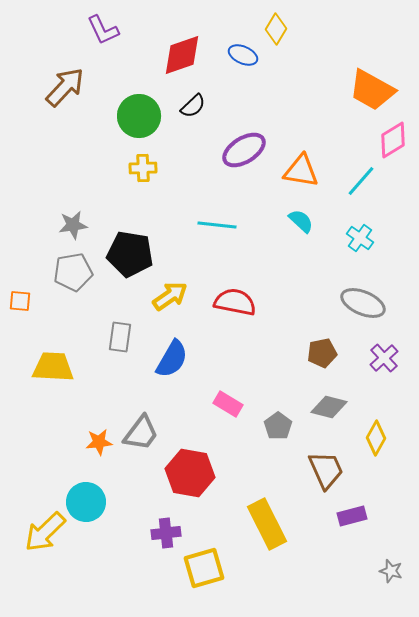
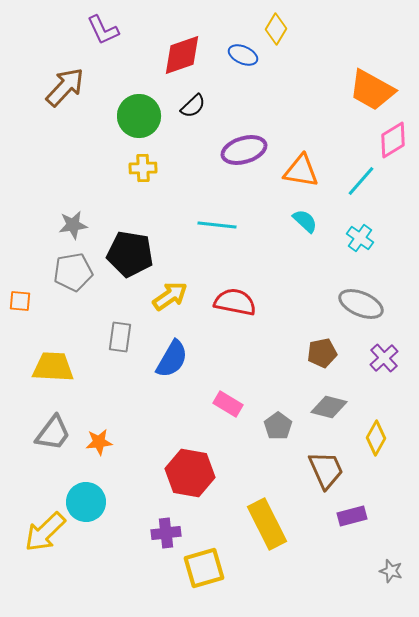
purple ellipse at (244, 150): rotated 15 degrees clockwise
cyan semicircle at (301, 221): moved 4 px right
gray ellipse at (363, 303): moved 2 px left, 1 px down
gray trapezoid at (141, 433): moved 88 px left
